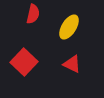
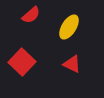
red semicircle: moved 2 px left, 1 px down; rotated 36 degrees clockwise
red square: moved 2 px left
